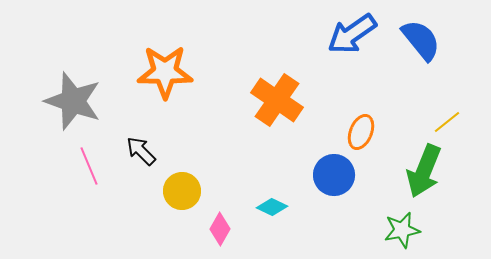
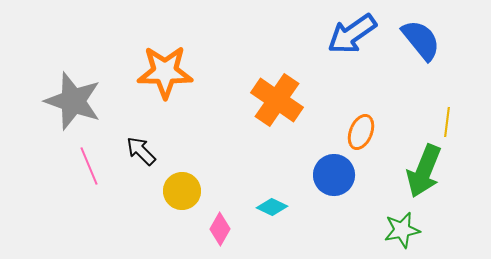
yellow line: rotated 44 degrees counterclockwise
